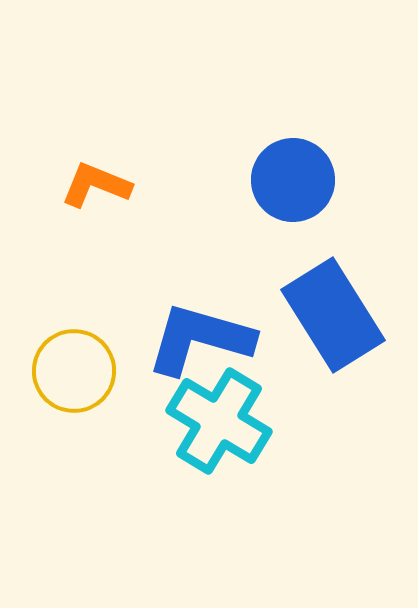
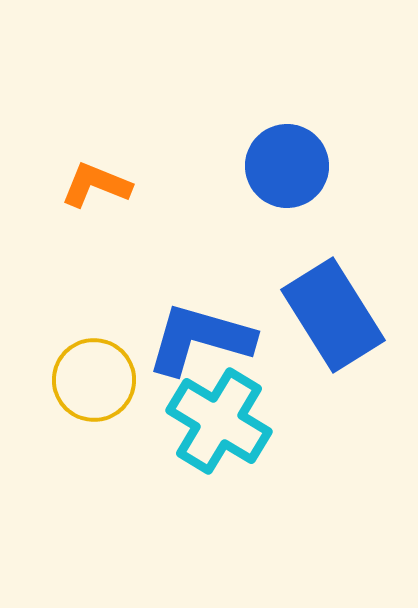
blue circle: moved 6 px left, 14 px up
yellow circle: moved 20 px right, 9 px down
